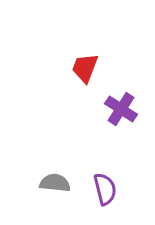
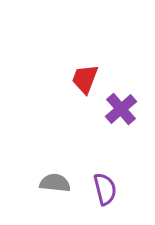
red trapezoid: moved 11 px down
purple cross: rotated 16 degrees clockwise
